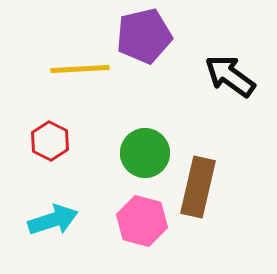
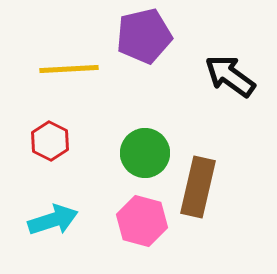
yellow line: moved 11 px left
